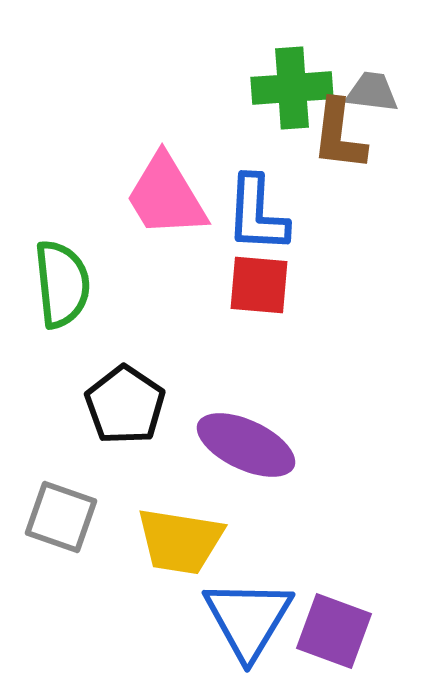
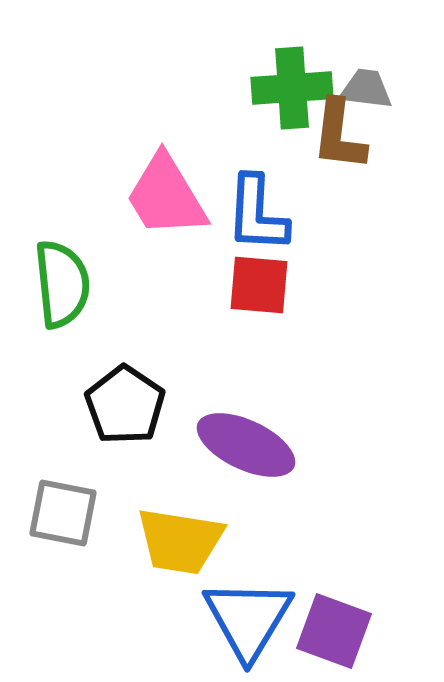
gray trapezoid: moved 6 px left, 3 px up
gray square: moved 2 px right, 4 px up; rotated 8 degrees counterclockwise
